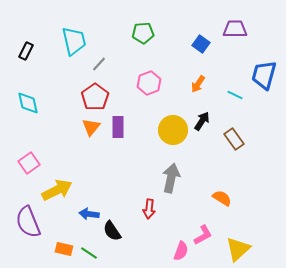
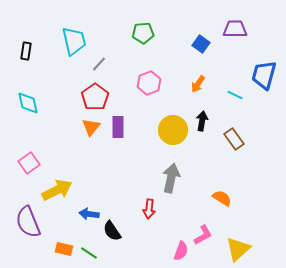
black rectangle: rotated 18 degrees counterclockwise
black arrow: rotated 24 degrees counterclockwise
